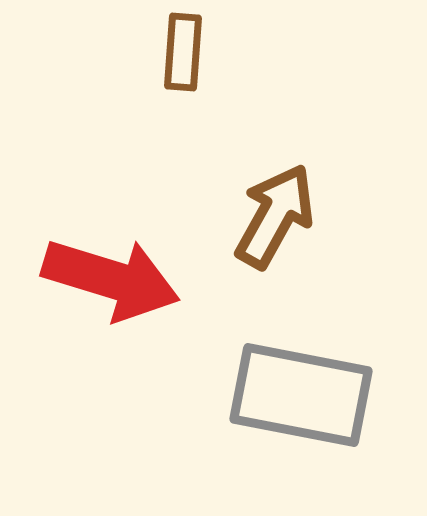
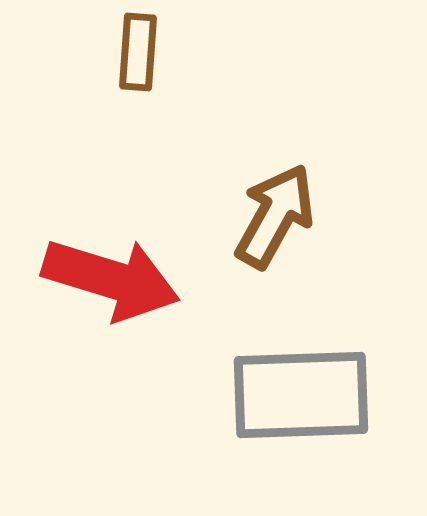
brown rectangle: moved 45 px left
gray rectangle: rotated 13 degrees counterclockwise
